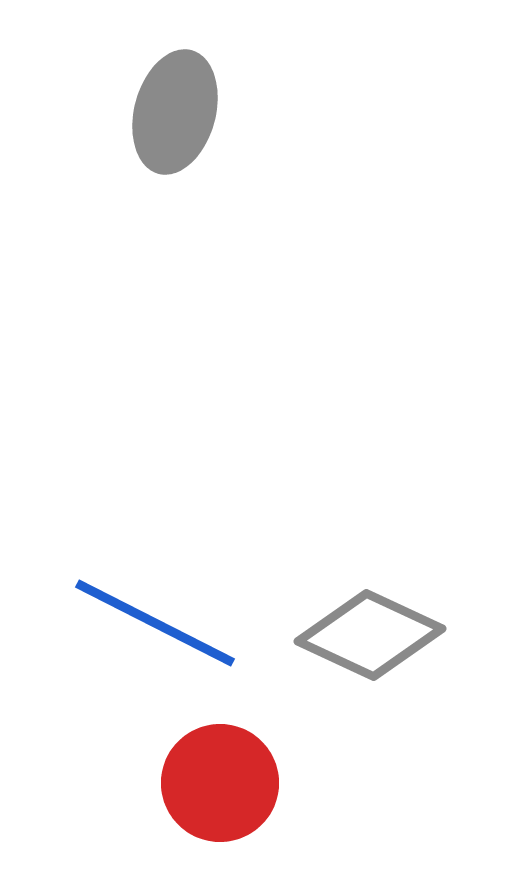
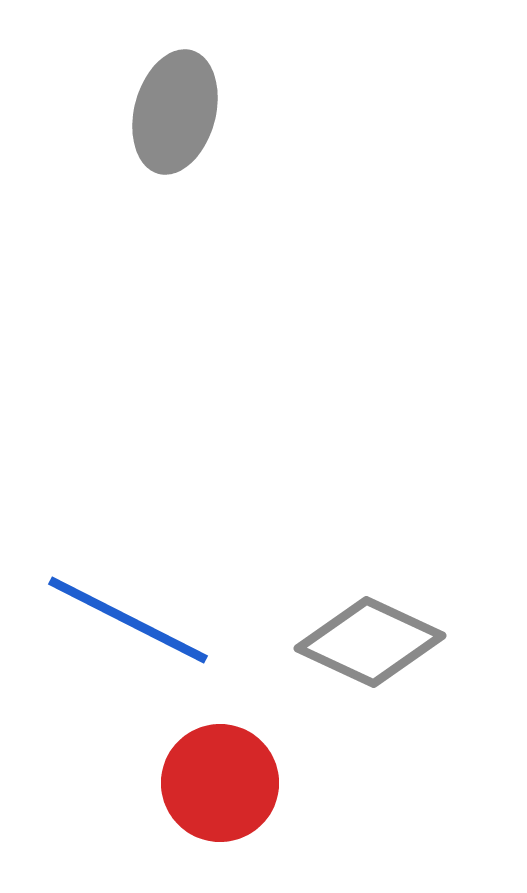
blue line: moved 27 px left, 3 px up
gray diamond: moved 7 px down
